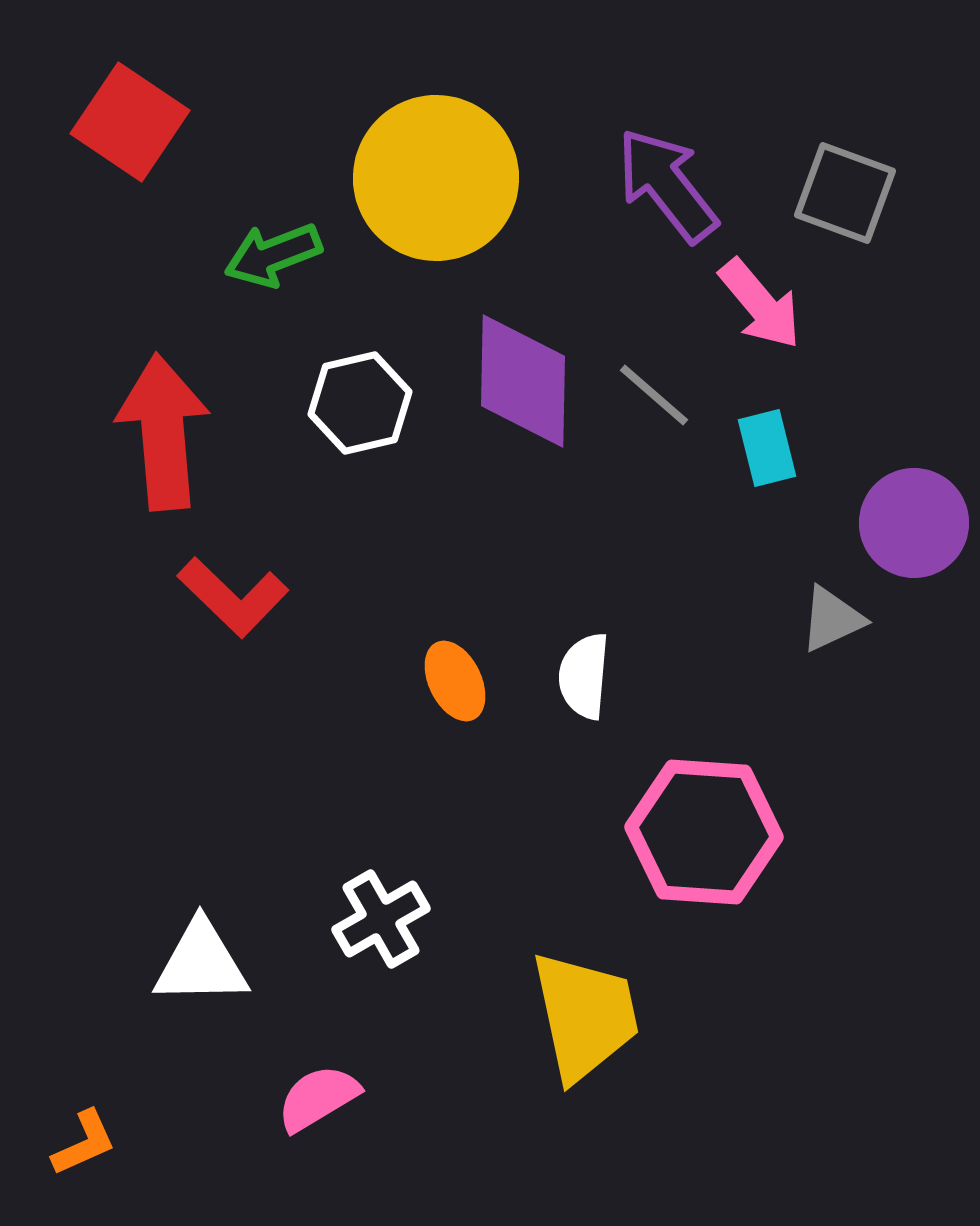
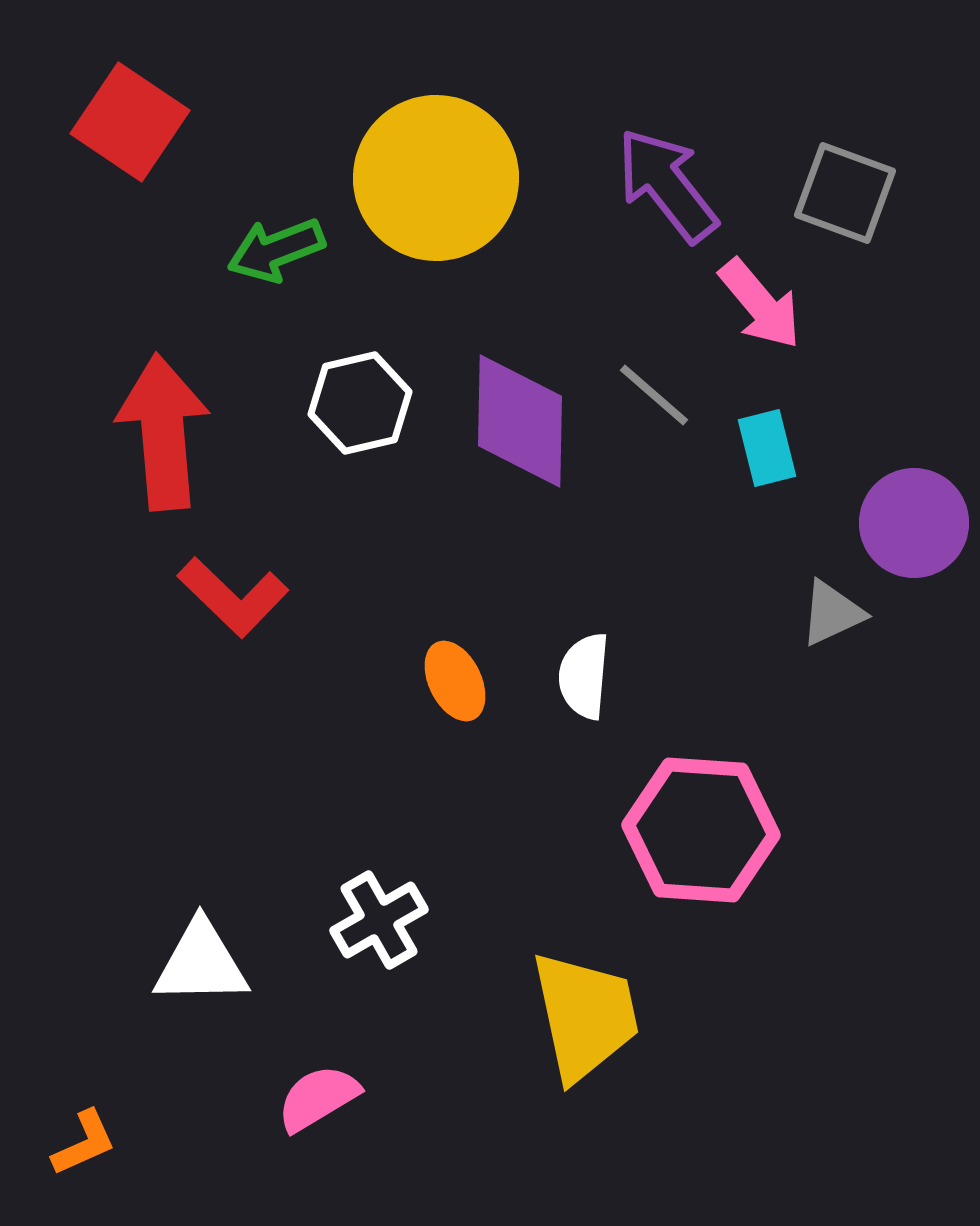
green arrow: moved 3 px right, 5 px up
purple diamond: moved 3 px left, 40 px down
gray triangle: moved 6 px up
pink hexagon: moved 3 px left, 2 px up
white cross: moved 2 px left, 1 px down
